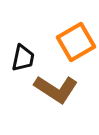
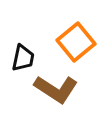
orange square: rotated 9 degrees counterclockwise
